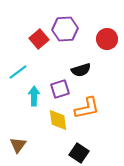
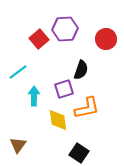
red circle: moved 1 px left
black semicircle: rotated 54 degrees counterclockwise
purple square: moved 4 px right
